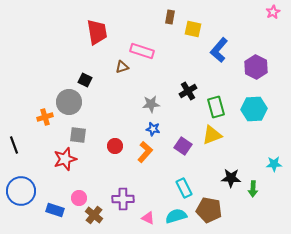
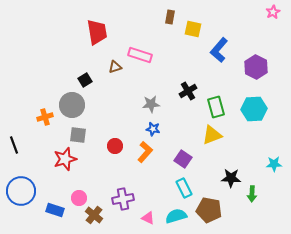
pink rectangle: moved 2 px left, 4 px down
brown triangle: moved 7 px left
black square: rotated 32 degrees clockwise
gray circle: moved 3 px right, 3 px down
purple square: moved 13 px down
green arrow: moved 1 px left, 5 px down
purple cross: rotated 10 degrees counterclockwise
